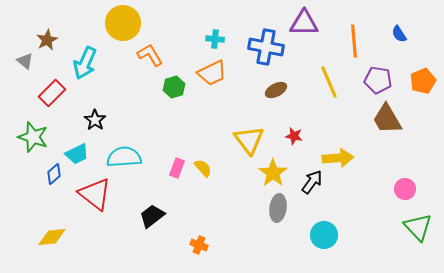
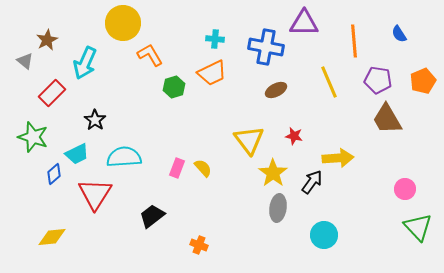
red triangle: rotated 24 degrees clockwise
